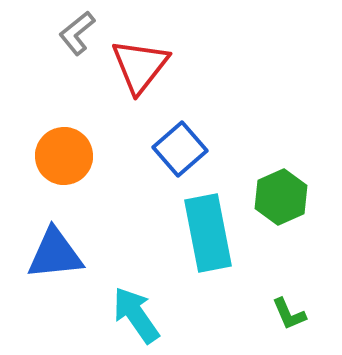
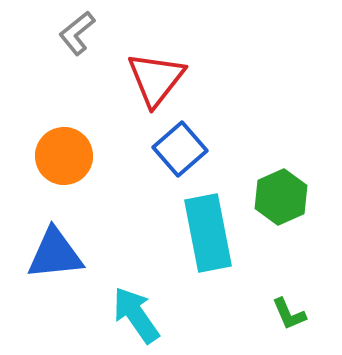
red triangle: moved 16 px right, 13 px down
